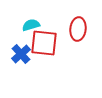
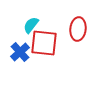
cyan semicircle: rotated 36 degrees counterclockwise
blue cross: moved 1 px left, 2 px up
